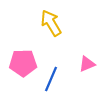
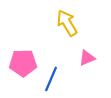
yellow arrow: moved 16 px right
pink triangle: moved 6 px up
